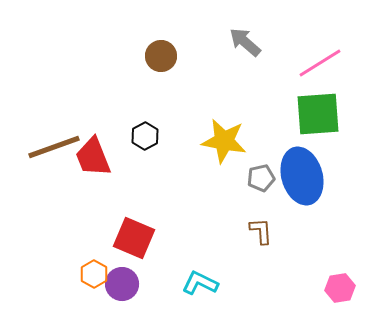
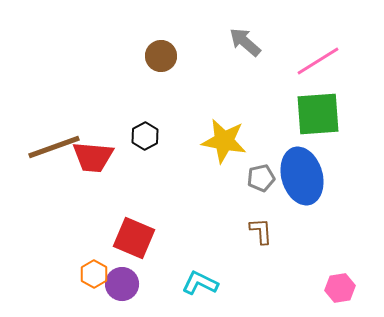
pink line: moved 2 px left, 2 px up
red trapezoid: rotated 63 degrees counterclockwise
